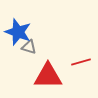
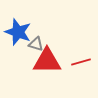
gray triangle: moved 7 px right, 3 px up
red triangle: moved 1 px left, 15 px up
